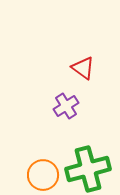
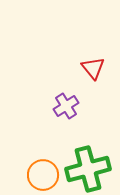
red triangle: moved 10 px right; rotated 15 degrees clockwise
